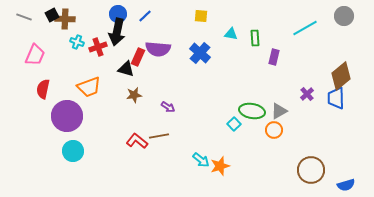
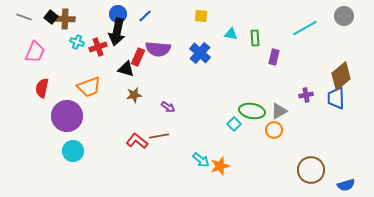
black square: moved 1 px left, 2 px down; rotated 24 degrees counterclockwise
pink trapezoid: moved 3 px up
red semicircle: moved 1 px left, 1 px up
purple cross: moved 1 px left, 1 px down; rotated 32 degrees clockwise
